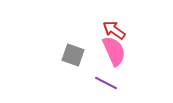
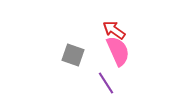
pink semicircle: moved 4 px right
purple line: rotated 30 degrees clockwise
